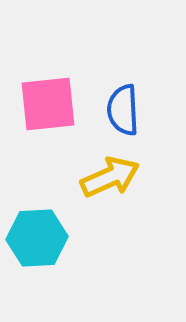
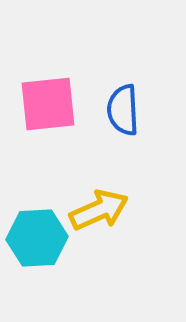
yellow arrow: moved 11 px left, 33 px down
